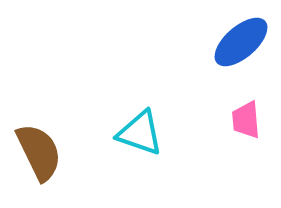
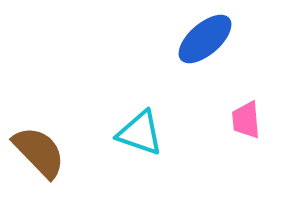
blue ellipse: moved 36 px left, 3 px up
brown semicircle: rotated 18 degrees counterclockwise
